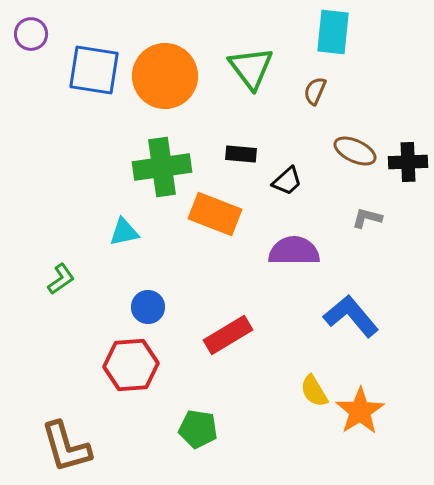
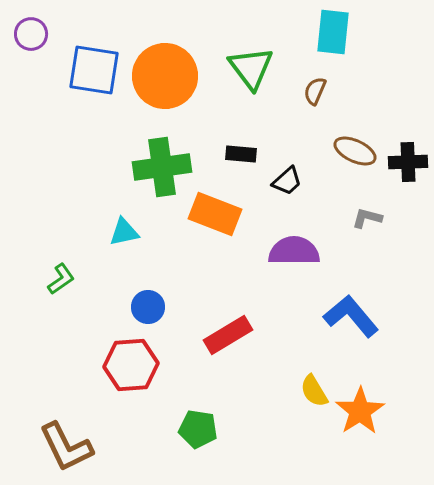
brown L-shape: rotated 10 degrees counterclockwise
